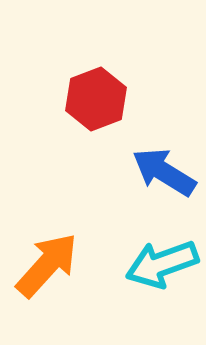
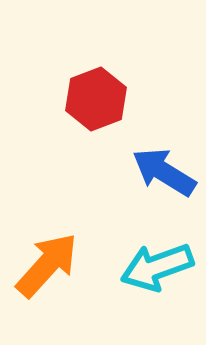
cyan arrow: moved 5 px left, 3 px down
